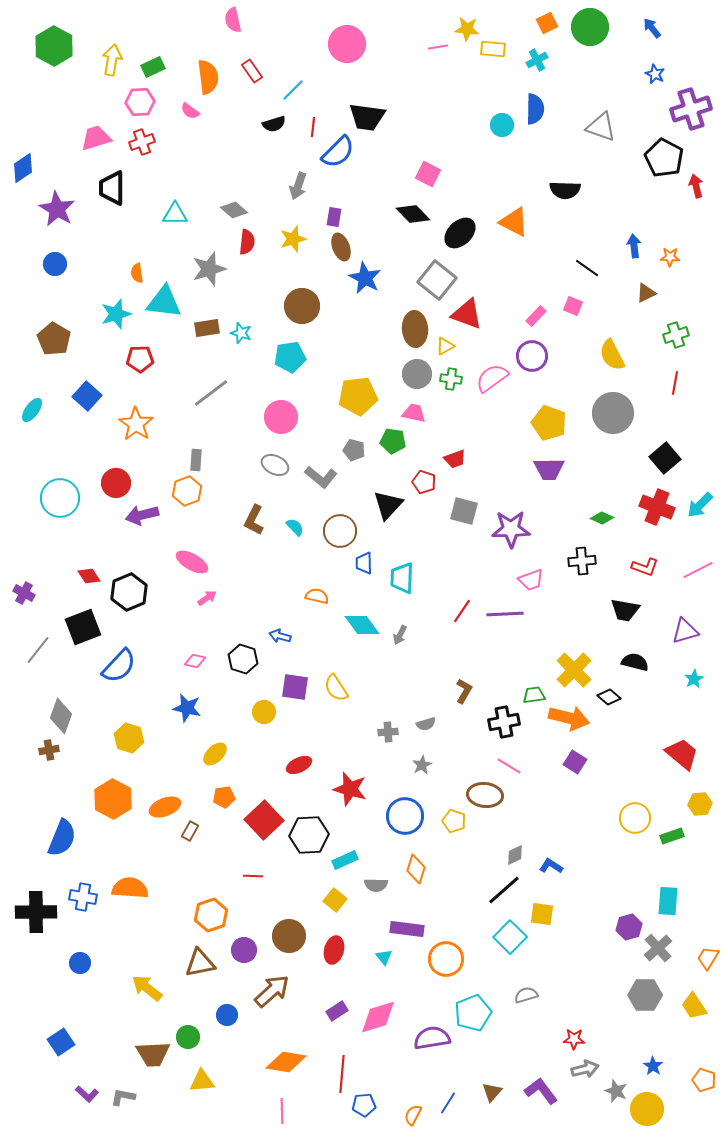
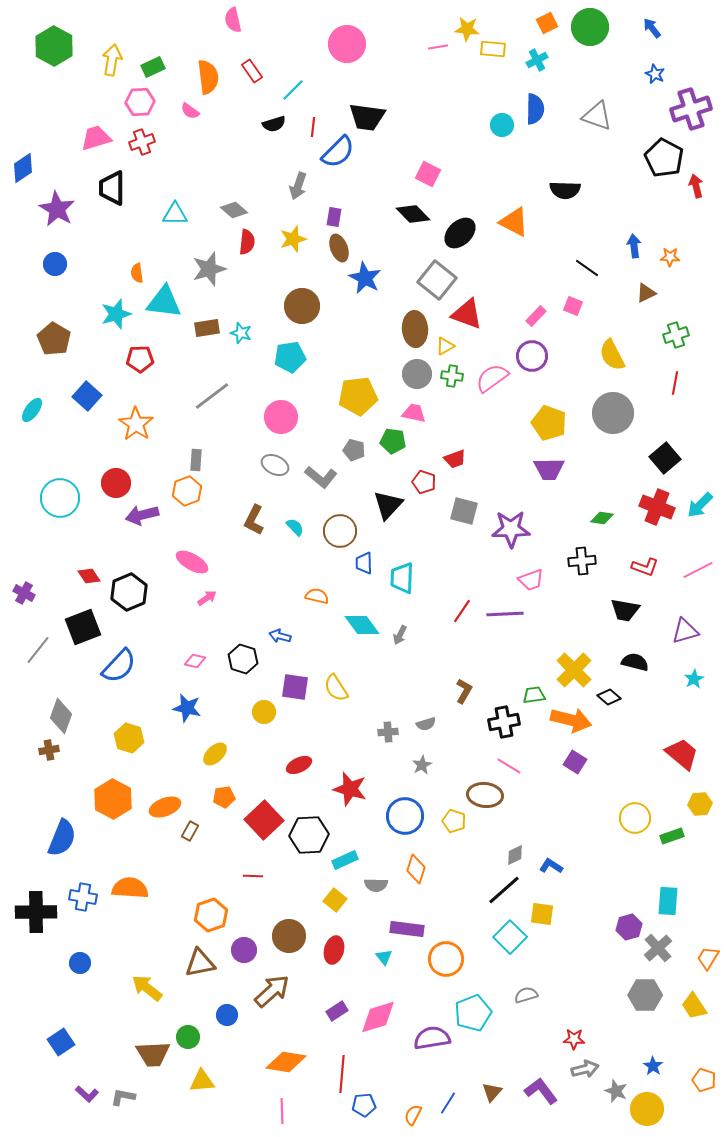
gray triangle at (601, 127): moved 4 px left, 11 px up
brown ellipse at (341, 247): moved 2 px left, 1 px down
green cross at (451, 379): moved 1 px right, 3 px up
gray line at (211, 393): moved 1 px right, 3 px down
green diamond at (602, 518): rotated 15 degrees counterclockwise
orange arrow at (569, 718): moved 2 px right, 2 px down
